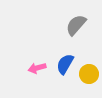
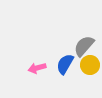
gray semicircle: moved 8 px right, 21 px down
yellow circle: moved 1 px right, 9 px up
